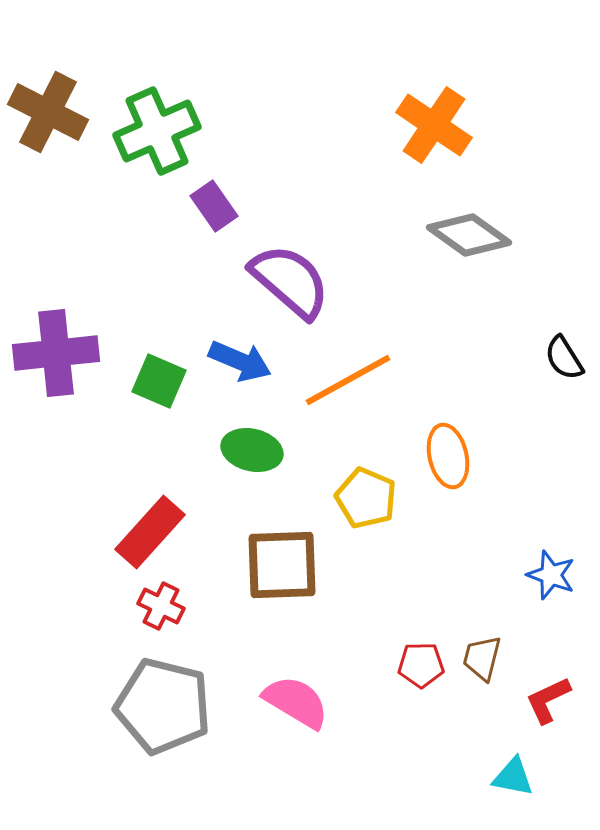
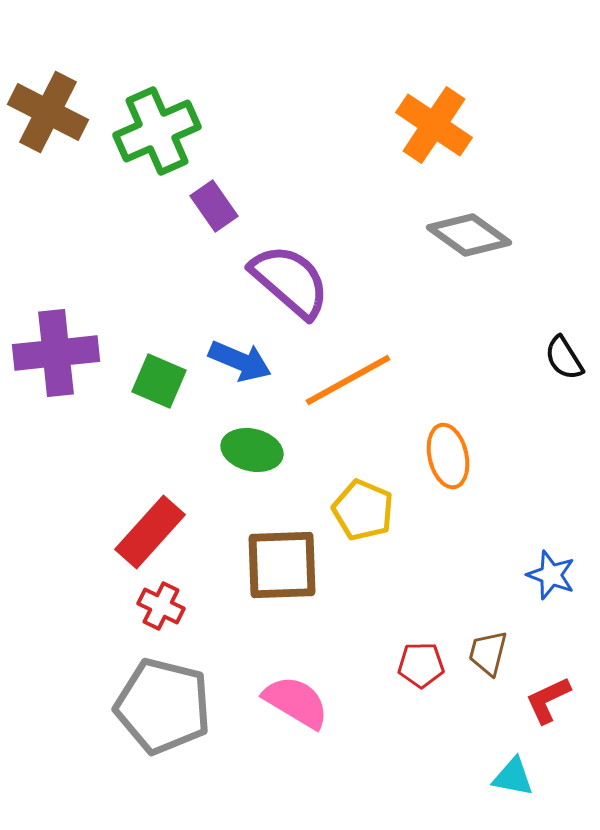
yellow pentagon: moved 3 px left, 12 px down
brown trapezoid: moved 6 px right, 5 px up
